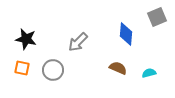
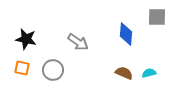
gray square: rotated 24 degrees clockwise
gray arrow: rotated 100 degrees counterclockwise
brown semicircle: moved 6 px right, 5 px down
